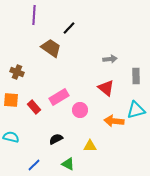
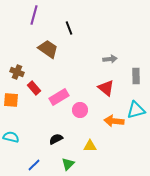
purple line: rotated 12 degrees clockwise
black line: rotated 64 degrees counterclockwise
brown trapezoid: moved 3 px left, 1 px down
red rectangle: moved 19 px up
green triangle: rotated 48 degrees clockwise
